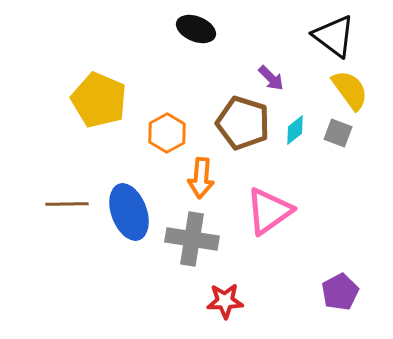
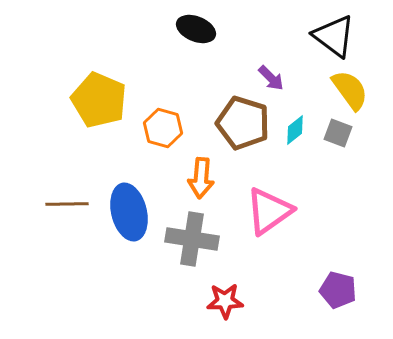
orange hexagon: moved 4 px left, 5 px up; rotated 15 degrees counterclockwise
blue ellipse: rotated 6 degrees clockwise
purple pentagon: moved 2 px left, 2 px up; rotated 30 degrees counterclockwise
